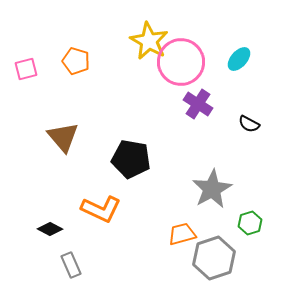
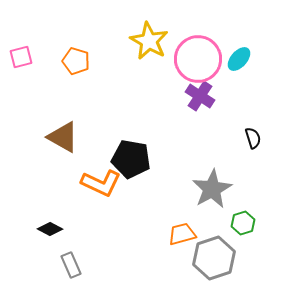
pink circle: moved 17 px right, 3 px up
pink square: moved 5 px left, 12 px up
purple cross: moved 2 px right, 8 px up
black semicircle: moved 4 px right, 14 px down; rotated 135 degrees counterclockwise
brown triangle: rotated 20 degrees counterclockwise
orange L-shape: moved 26 px up
green hexagon: moved 7 px left
